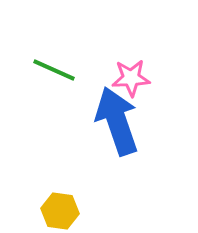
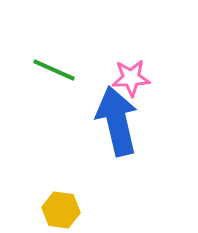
blue arrow: rotated 6 degrees clockwise
yellow hexagon: moved 1 px right, 1 px up
